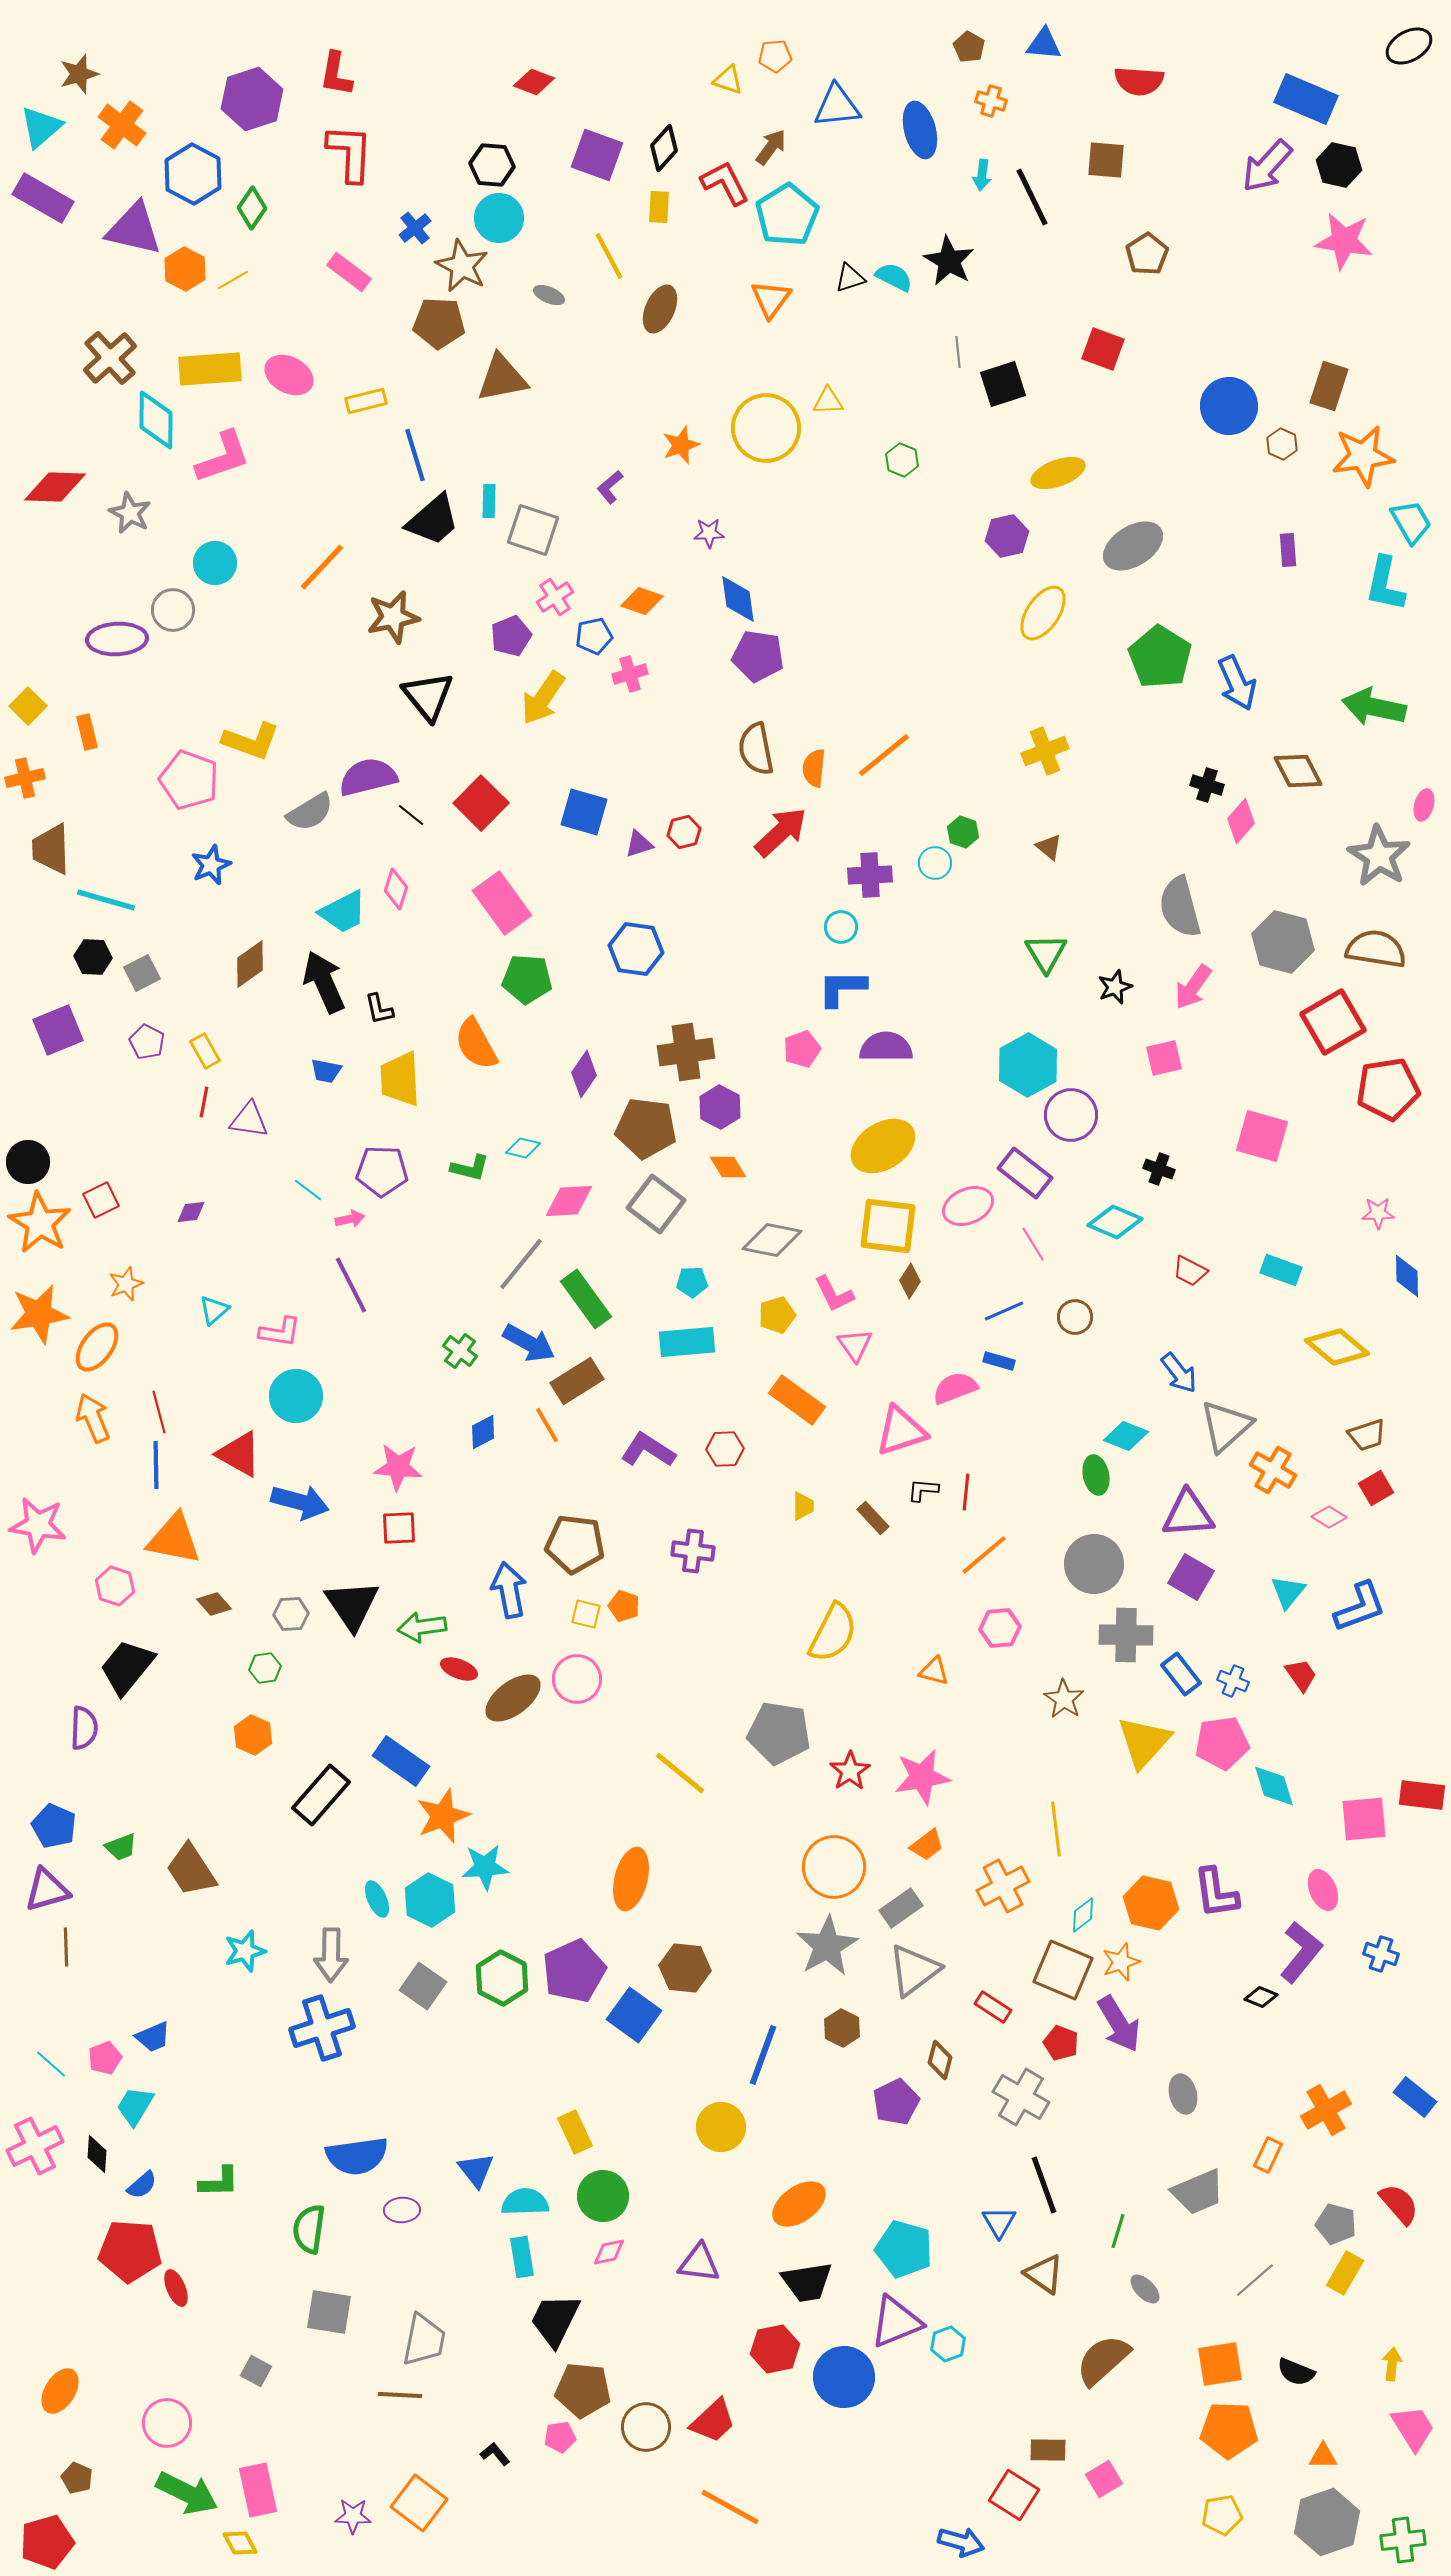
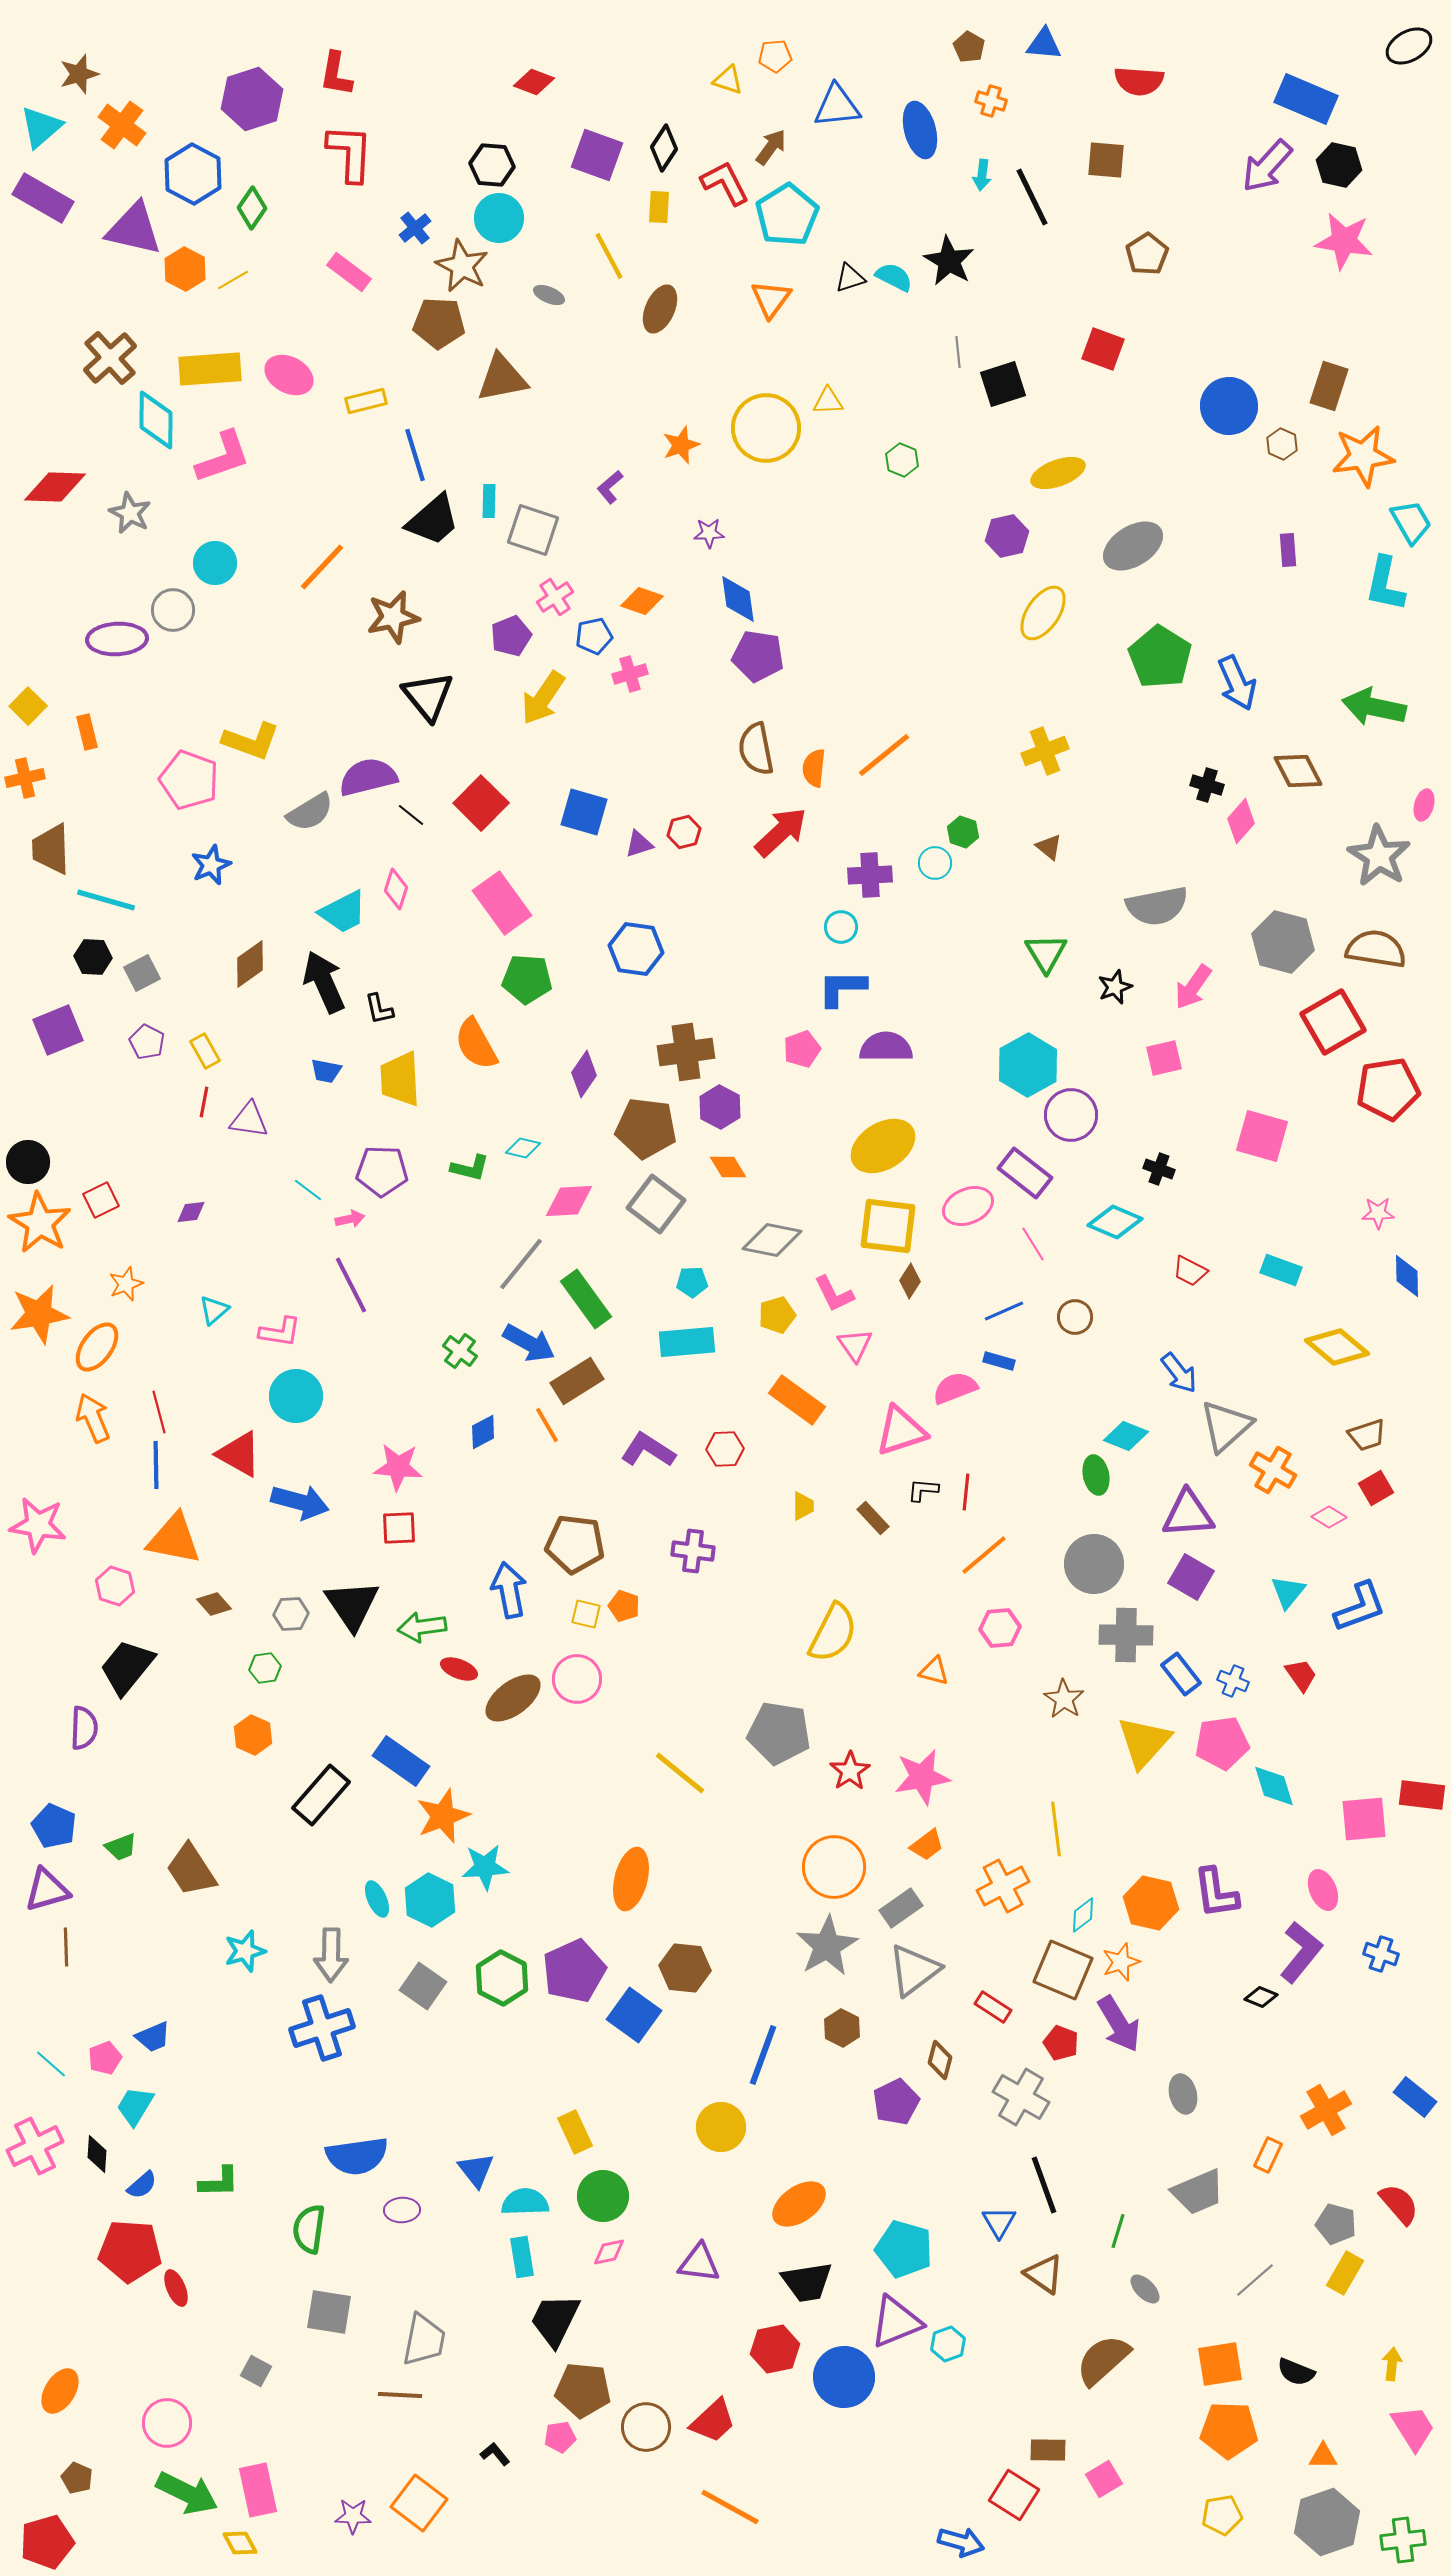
black diamond at (664, 148): rotated 9 degrees counterclockwise
gray semicircle at (1180, 907): moved 23 px left, 1 px up; rotated 86 degrees counterclockwise
